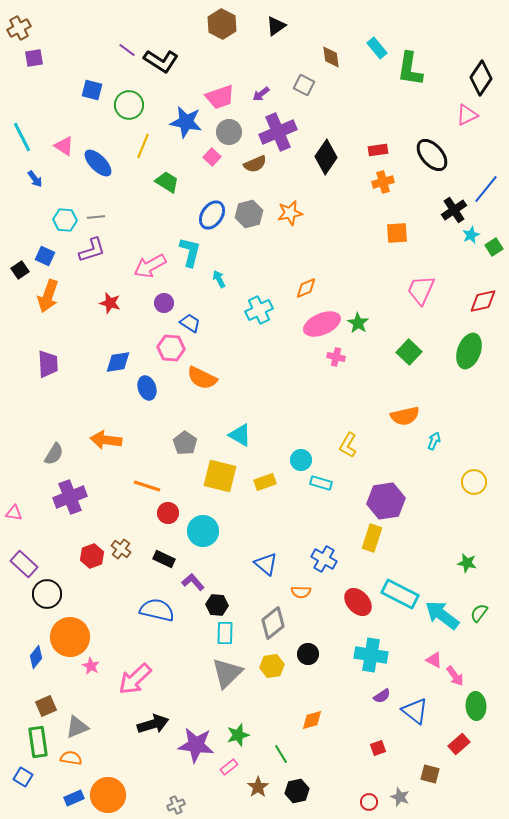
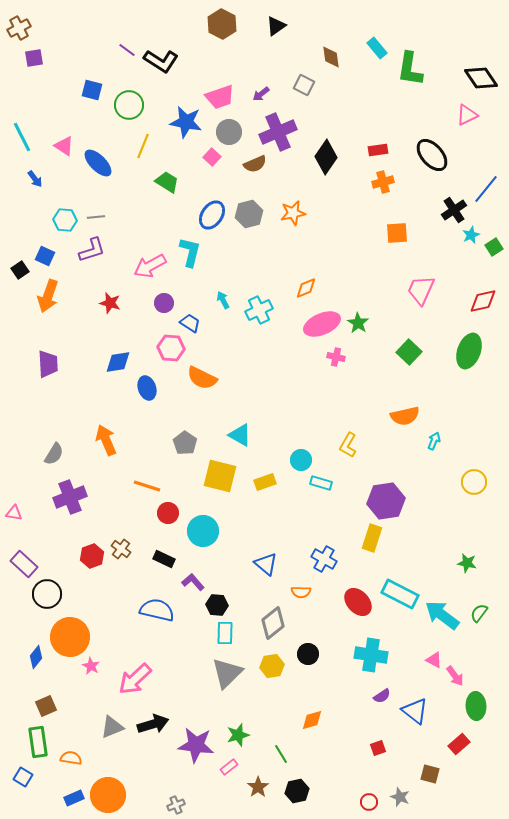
black diamond at (481, 78): rotated 68 degrees counterclockwise
orange star at (290, 213): moved 3 px right
cyan arrow at (219, 279): moved 4 px right, 21 px down
orange arrow at (106, 440): rotated 60 degrees clockwise
gray triangle at (77, 727): moved 35 px right
